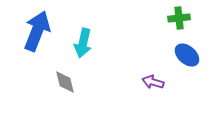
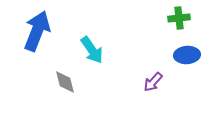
cyan arrow: moved 9 px right, 7 px down; rotated 48 degrees counterclockwise
blue ellipse: rotated 45 degrees counterclockwise
purple arrow: rotated 65 degrees counterclockwise
